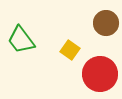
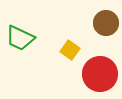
green trapezoid: moved 1 px left, 2 px up; rotated 28 degrees counterclockwise
